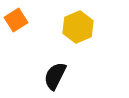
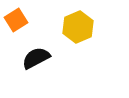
black semicircle: moved 19 px left, 18 px up; rotated 36 degrees clockwise
